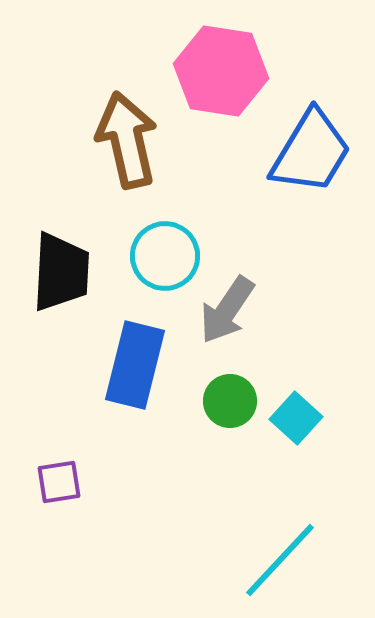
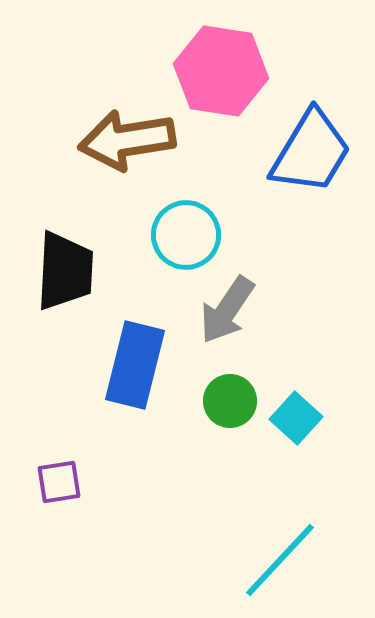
brown arrow: rotated 86 degrees counterclockwise
cyan circle: moved 21 px right, 21 px up
black trapezoid: moved 4 px right, 1 px up
